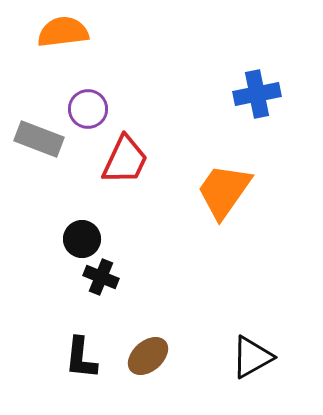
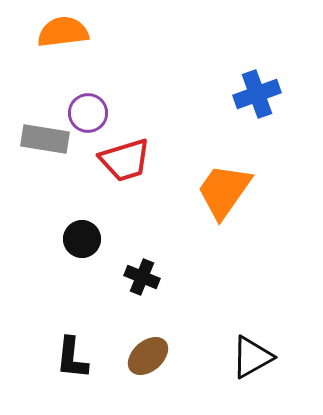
blue cross: rotated 9 degrees counterclockwise
purple circle: moved 4 px down
gray rectangle: moved 6 px right; rotated 12 degrees counterclockwise
red trapezoid: rotated 48 degrees clockwise
black cross: moved 41 px right
black L-shape: moved 9 px left
